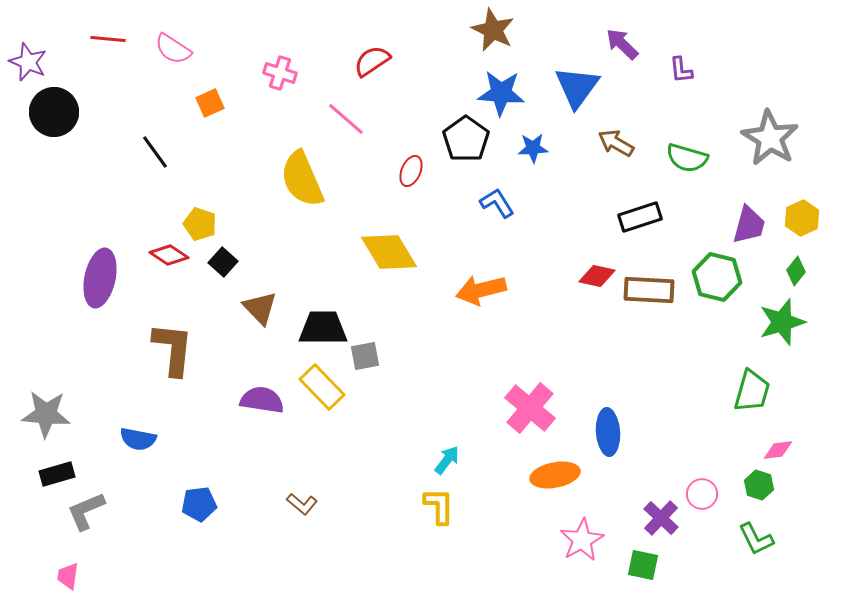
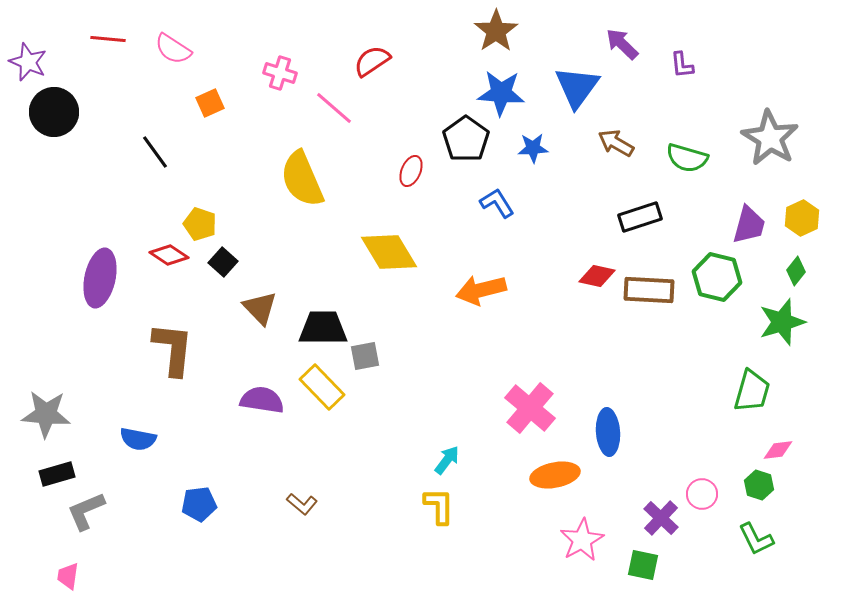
brown star at (493, 30): moved 3 px right, 1 px down; rotated 12 degrees clockwise
purple L-shape at (681, 70): moved 1 px right, 5 px up
pink line at (346, 119): moved 12 px left, 11 px up
